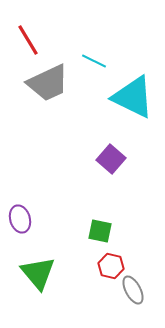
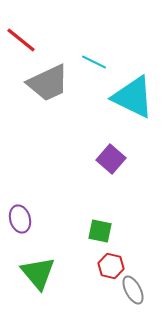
red line: moved 7 px left; rotated 20 degrees counterclockwise
cyan line: moved 1 px down
